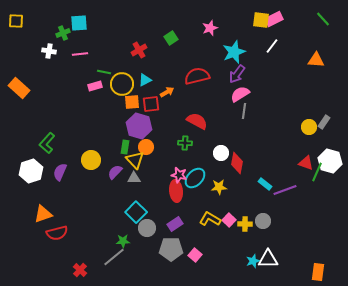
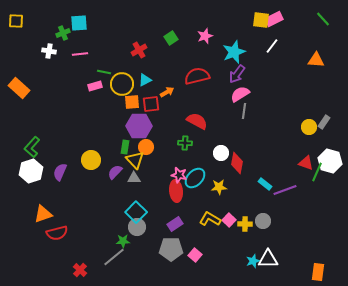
pink star at (210, 28): moved 5 px left, 8 px down
purple hexagon at (139, 126): rotated 15 degrees counterclockwise
green L-shape at (47, 143): moved 15 px left, 4 px down
gray circle at (147, 228): moved 10 px left, 1 px up
